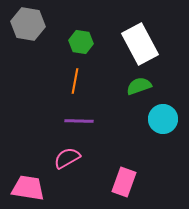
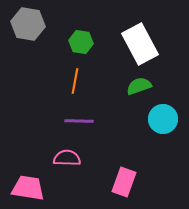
pink semicircle: rotated 32 degrees clockwise
